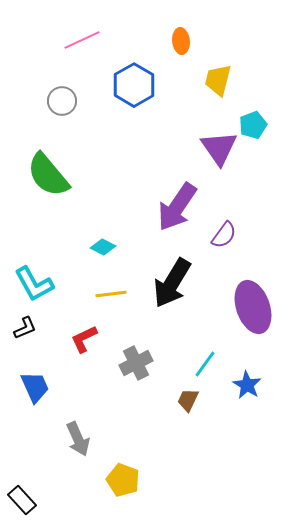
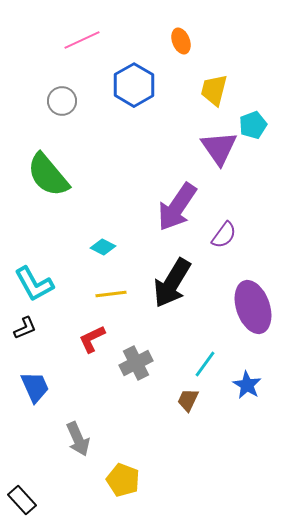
orange ellipse: rotated 15 degrees counterclockwise
yellow trapezoid: moved 4 px left, 10 px down
red L-shape: moved 8 px right
